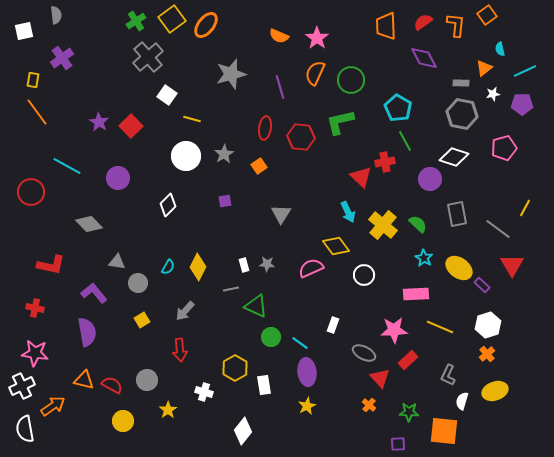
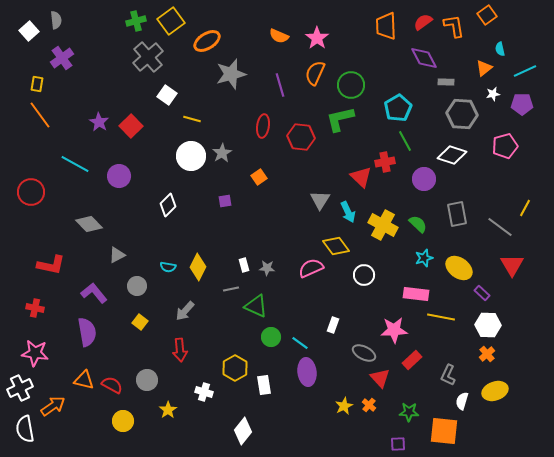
gray semicircle at (56, 15): moved 5 px down
yellow square at (172, 19): moved 1 px left, 2 px down
green cross at (136, 21): rotated 18 degrees clockwise
orange ellipse at (206, 25): moved 1 px right, 16 px down; rotated 20 degrees clockwise
orange L-shape at (456, 25): moved 2 px left, 1 px down; rotated 15 degrees counterclockwise
white square at (24, 31): moved 5 px right; rotated 30 degrees counterclockwise
yellow rectangle at (33, 80): moved 4 px right, 4 px down
green circle at (351, 80): moved 5 px down
gray rectangle at (461, 83): moved 15 px left, 1 px up
purple line at (280, 87): moved 2 px up
cyan pentagon at (398, 108): rotated 12 degrees clockwise
orange line at (37, 112): moved 3 px right, 3 px down
gray hexagon at (462, 114): rotated 8 degrees counterclockwise
green L-shape at (340, 122): moved 3 px up
red ellipse at (265, 128): moved 2 px left, 2 px up
pink pentagon at (504, 148): moved 1 px right, 2 px up
gray star at (224, 154): moved 2 px left, 1 px up
white circle at (186, 156): moved 5 px right
white diamond at (454, 157): moved 2 px left, 2 px up
cyan line at (67, 166): moved 8 px right, 2 px up
orange square at (259, 166): moved 11 px down
purple circle at (118, 178): moved 1 px right, 2 px up
purple circle at (430, 179): moved 6 px left
gray triangle at (281, 214): moved 39 px right, 14 px up
yellow cross at (383, 225): rotated 12 degrees counterclockwise
gray line at (498, 229): moved 2 px right, 2 px up
cyan star at (424, 258): rotated 24 degrees clockwise
gray triangle at (117, 262): moved 7 px up; rotated 36 degrees counterclockwise
gray star at (267, 264): moved 4 px down
cyan semicircle at (168, 267): rotated 70 degrees clockwise
gray circle at (138, 283): moved 1 px left, 3 px down
purple rectangle at (482, 285): moved 8 px down
pink rectangle at (416, 294): rotated 10 degrees clockwise
yellow square at (142, 320): moved 2 px left, 2 px down; rotated 21 degrees counterclockwise
white hexagon at (488, 325): rotated 20 degrees clockwise
yellow line at (440, 327): moved 1 px right, 10 px up; rotated 12 degrees counterclockwise
red rectangle at (408, 360): moved 4 px right
white cross at (22, 386): moved 2 px left, 2 px down
yellow star at (307, 406): moved 37 px right
